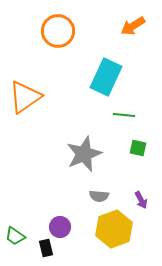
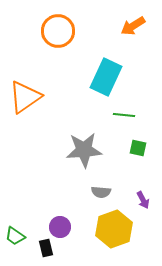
gray star: moved 4 px up; rotated 18 degrees clockwise
gray semicircle: moved 2 px right, 4 px up
purple arrow: moved 2 px right
